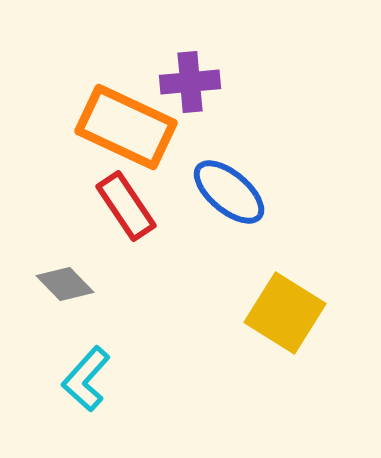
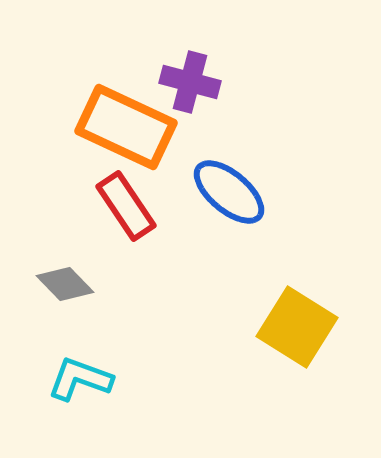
purple cross: rotated 20 degrees clockwise
yellow square: moved 12 px right, 14 px down
cyan L-shape: moved 6 px left; rotated 68 degrees clockwise
